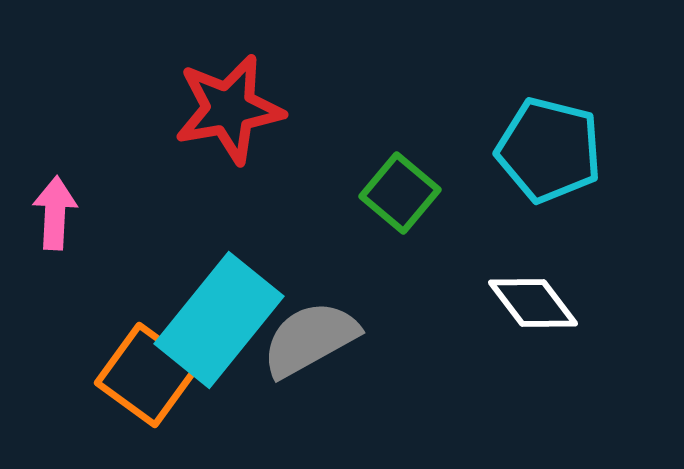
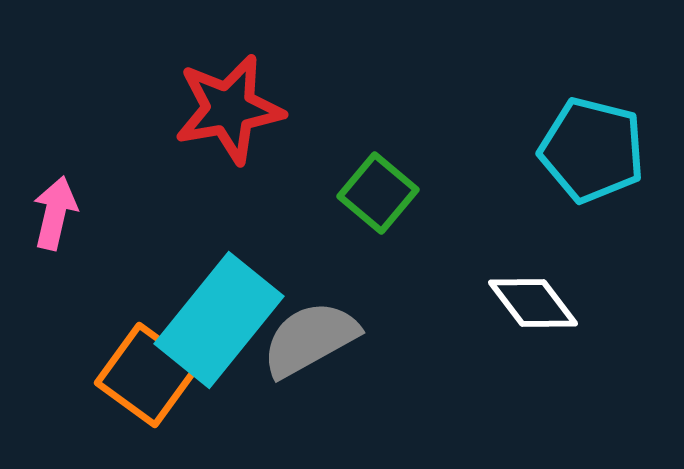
cyan pentagon: moved 43 px right
green square: moved 22 px left
pink arrow: rotated 10 degrees clockwise
